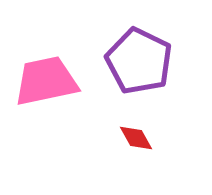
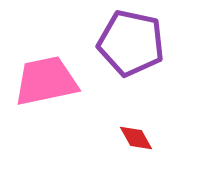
purple pentagon: moved 8 px left, 18 px up; rotated 14 degrees counterclockwise
